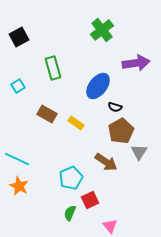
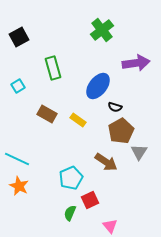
yellow rectangle: moved 2 px right, 3 px up
